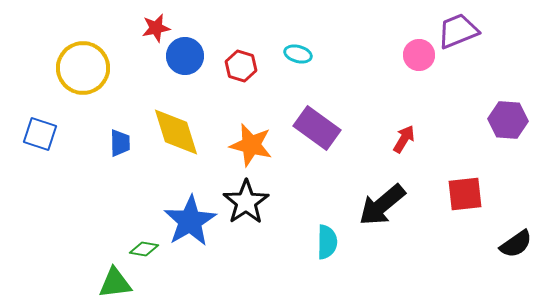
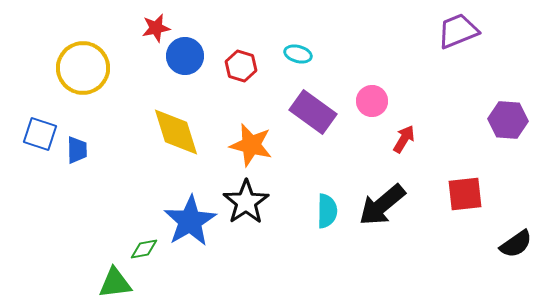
pink circle: moved 47 px left, 46 px down
purple rectangle: moved 4 px left, 16 px up
blue trapezoid: moved 43 px left, 7 px down
cyan semicircle: moved 31 px up
green diamond: rotated 20 degrees counterclockwise
